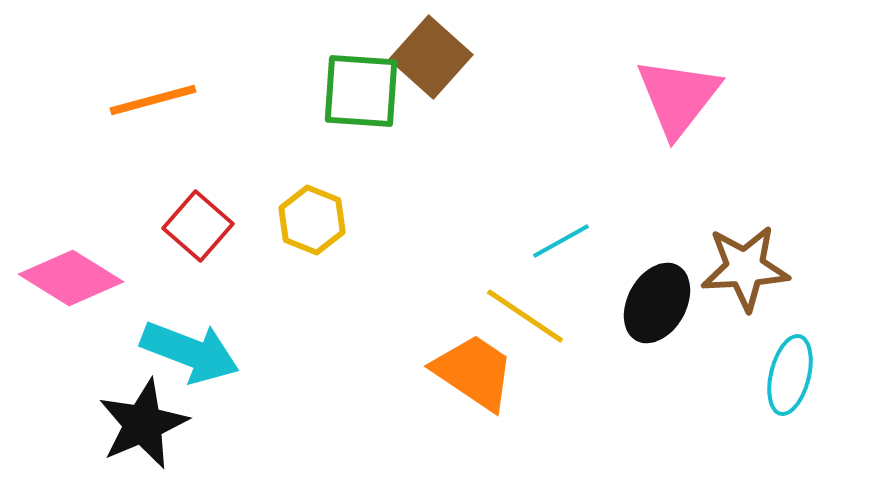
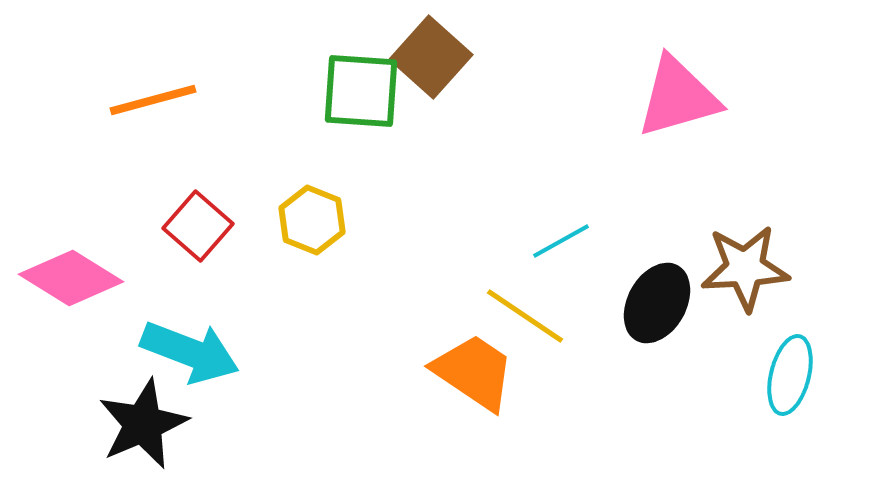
pink triangle: rotated 36 degrees clockwise
